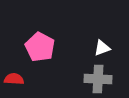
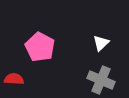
white triangle: moved 1 px left, 5 px up; rotated 24 degrees counterclockwise
gray cross: moved 3 px right, 1 px down; rotated 20 degrees clockwise
